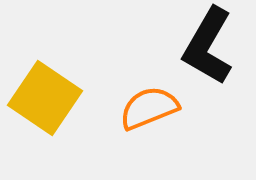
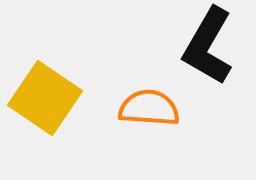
orange semicircle: rotated 26 degrees clockwise
